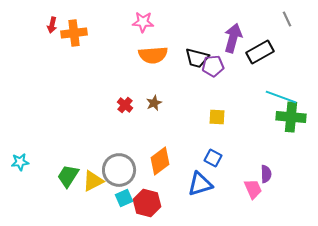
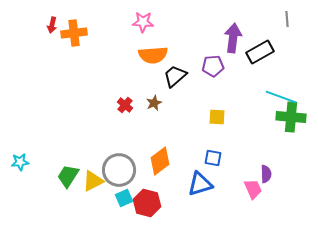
gray line: rotated 21 degrees clockwise
purple arrow: rotated 8 degrees counterclockwise
black trapezoid: moved 22 px left, 18 px down; rotated 125 degrees clockwise
blue square: rotated 18 degrees counterclockwise
